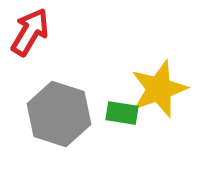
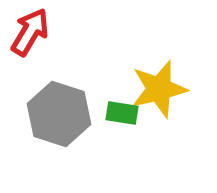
yellow star: rotated 6 degrees clockwise
